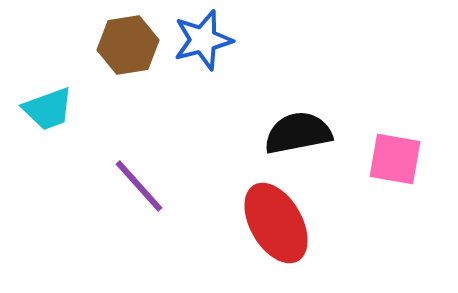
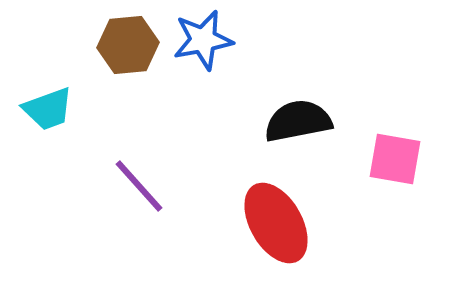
blue star: rotated 4 degrees clockwise
brown hexagon: rotated 4 degrees clockwise
black semicircle: moved 12 px up
